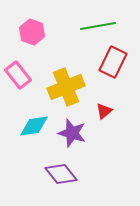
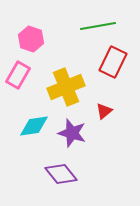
pink hexagon: moved 1 px left, 7 px down
pink rectangle: rotated 68 degrees clockwise
